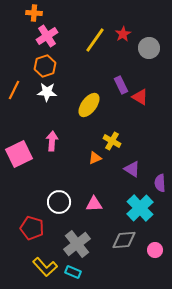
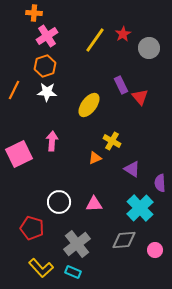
red triangle: rotated 18 degrees clockwise
yellow L-shape: moved 4 px left, 1 px down
